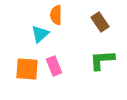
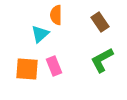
green L-shape: rotated 24 degrees counterclockwise
